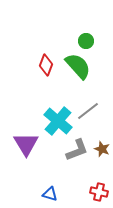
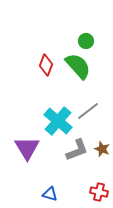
purple triangle: moved 1 px right, 4 px down
